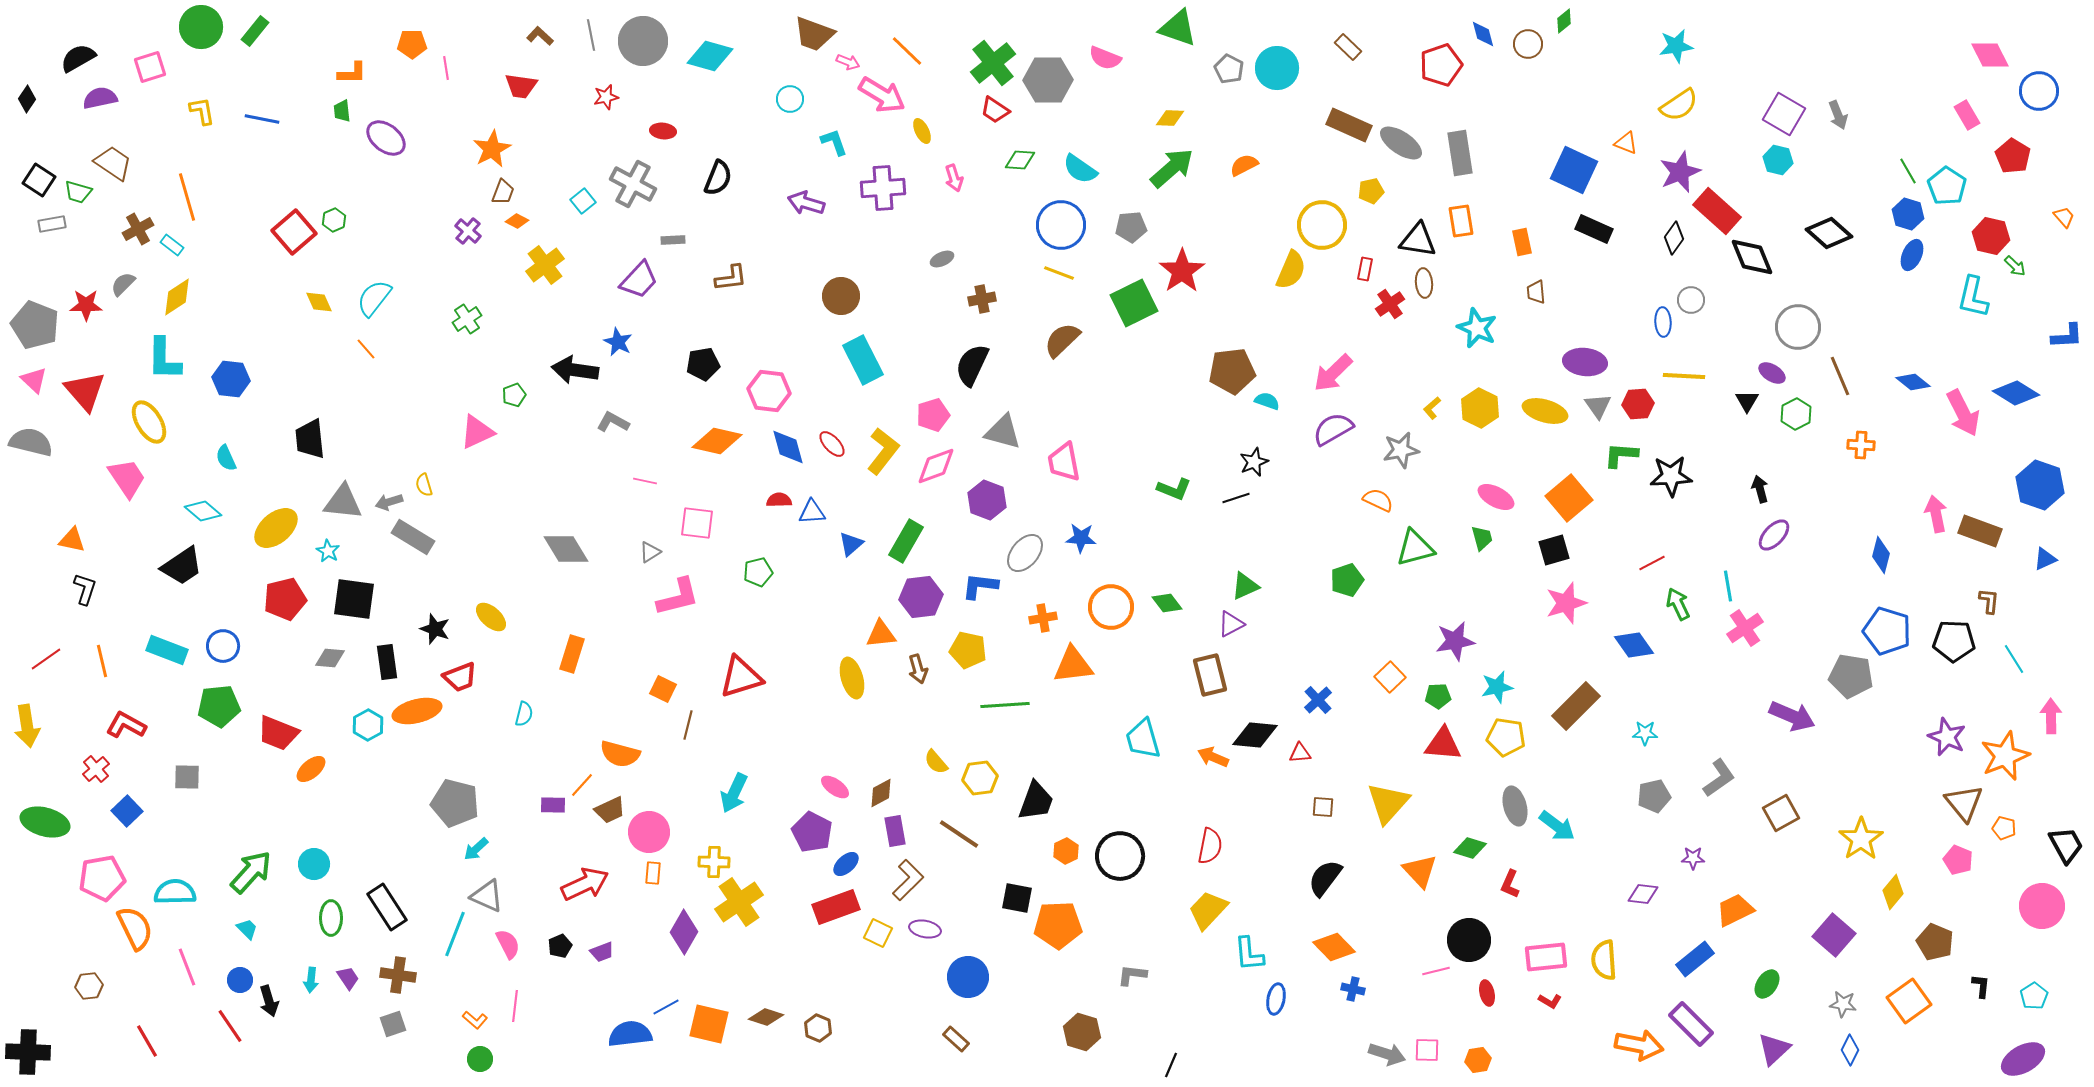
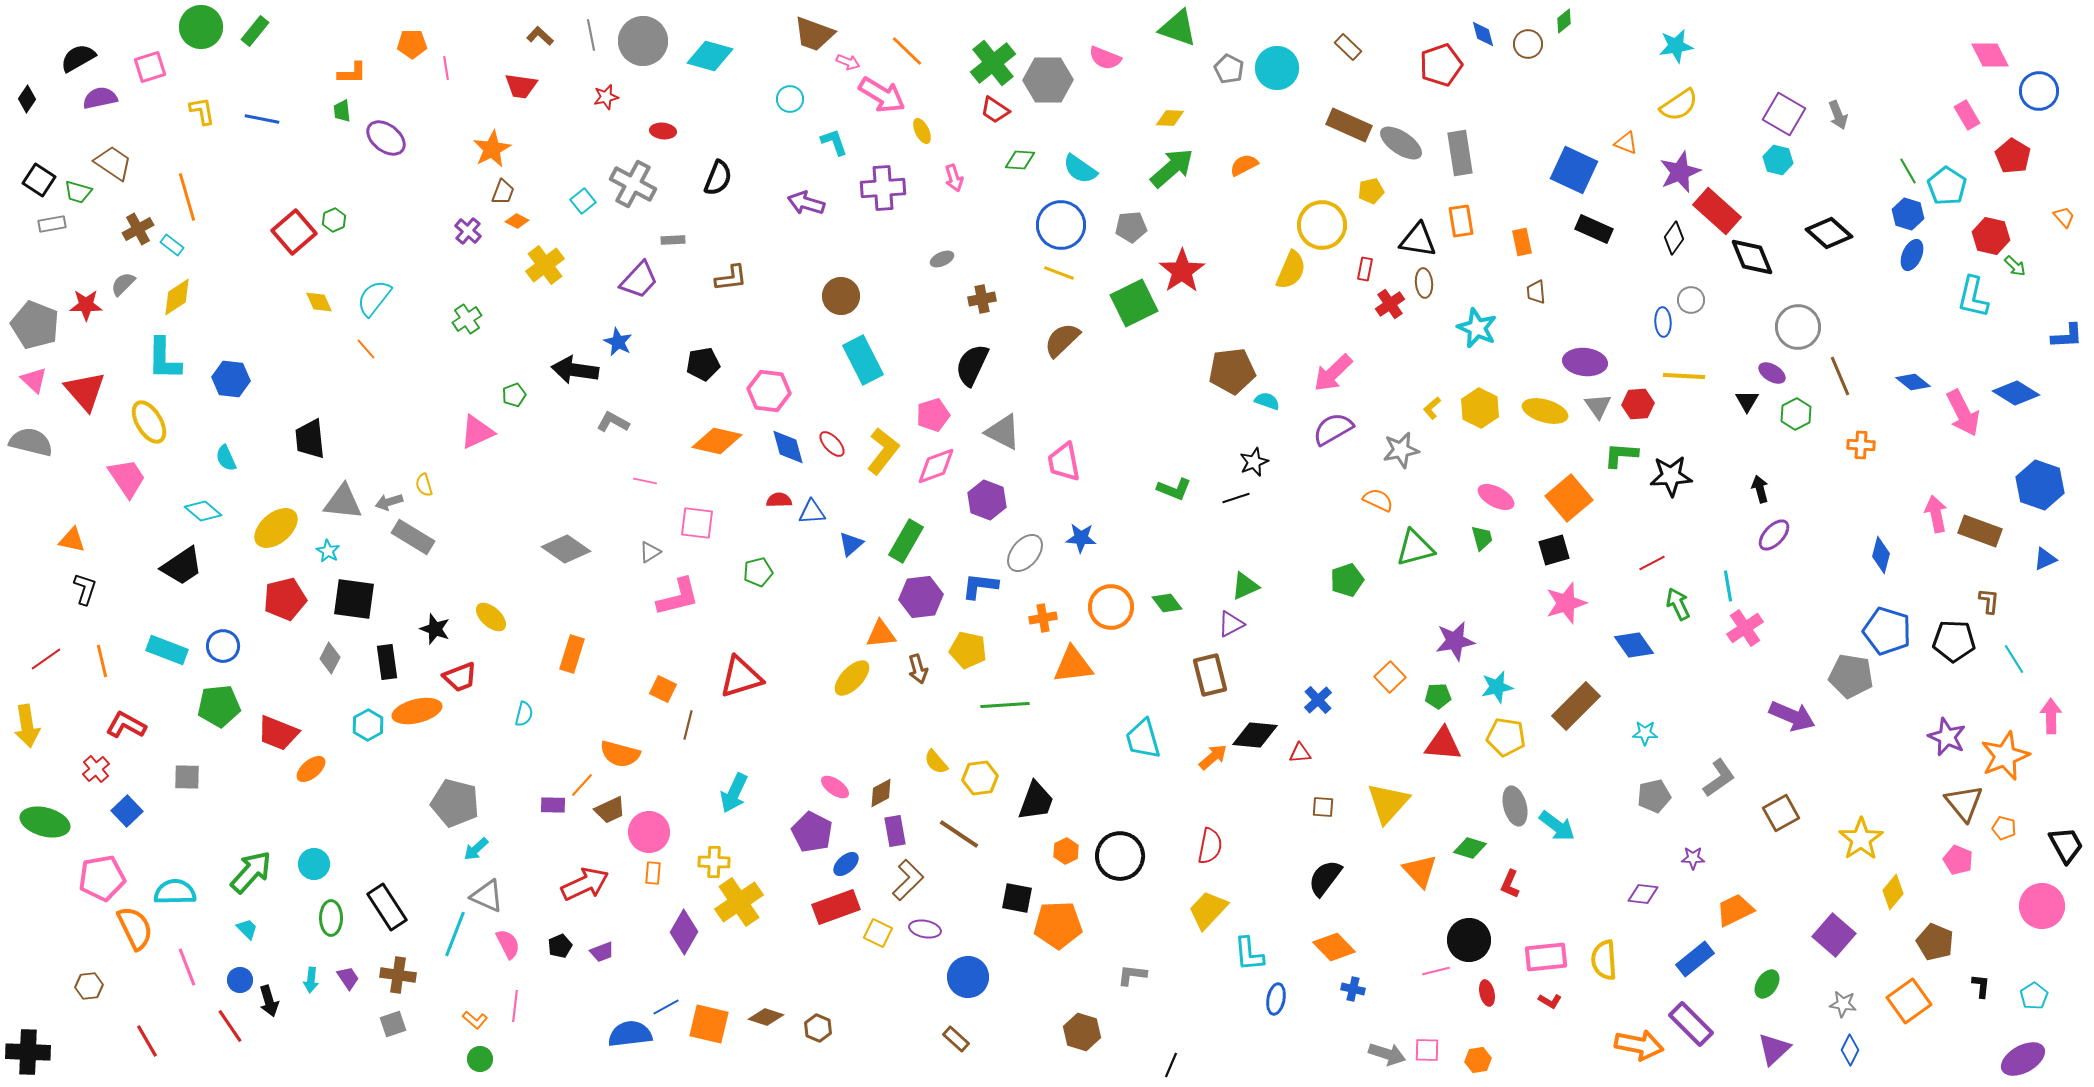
gray triangle at (1003, 432): rotated 12 degrees clockwise
gray diamond at (566, 549): rotated 24 degrees counterclockwise
gray diamond at (330, 658): rotated 68 degrees counterclockwise
yellow ellipse at (852, 678): rotated 60 degrees clockwise
orange arrow at (1213, 757): rotated 116 degrees clockwise
